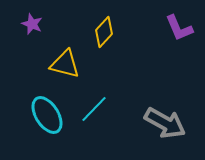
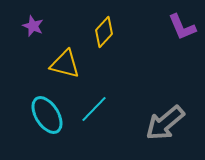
purple star: moved 1 px right, 2 px down
purple L-shape: moved 3 px right, 1 px up
gray arrow: rotated 111 degrees clockwise
